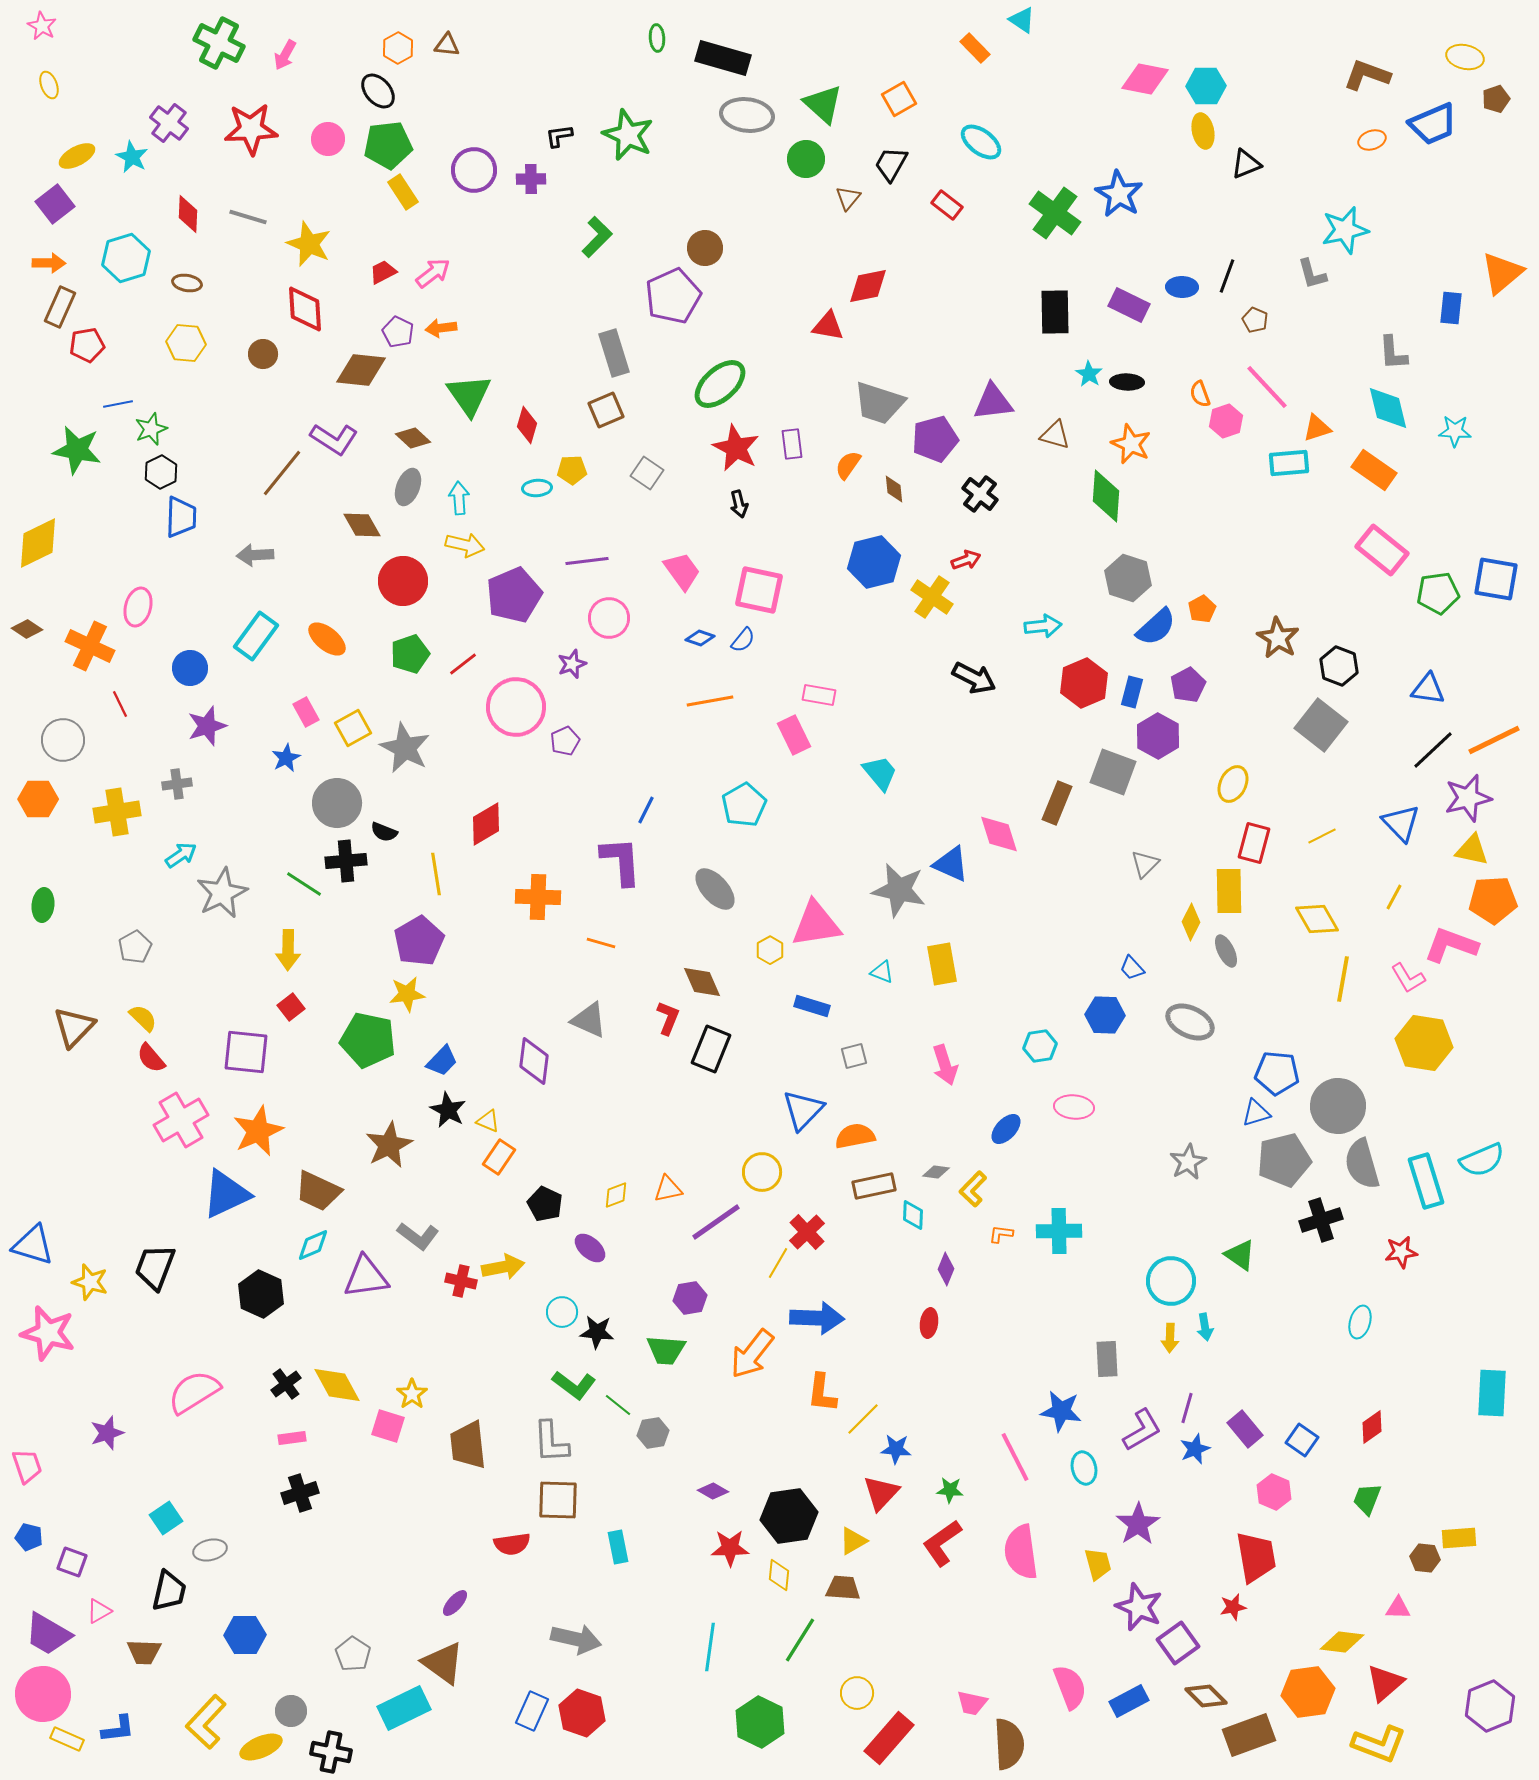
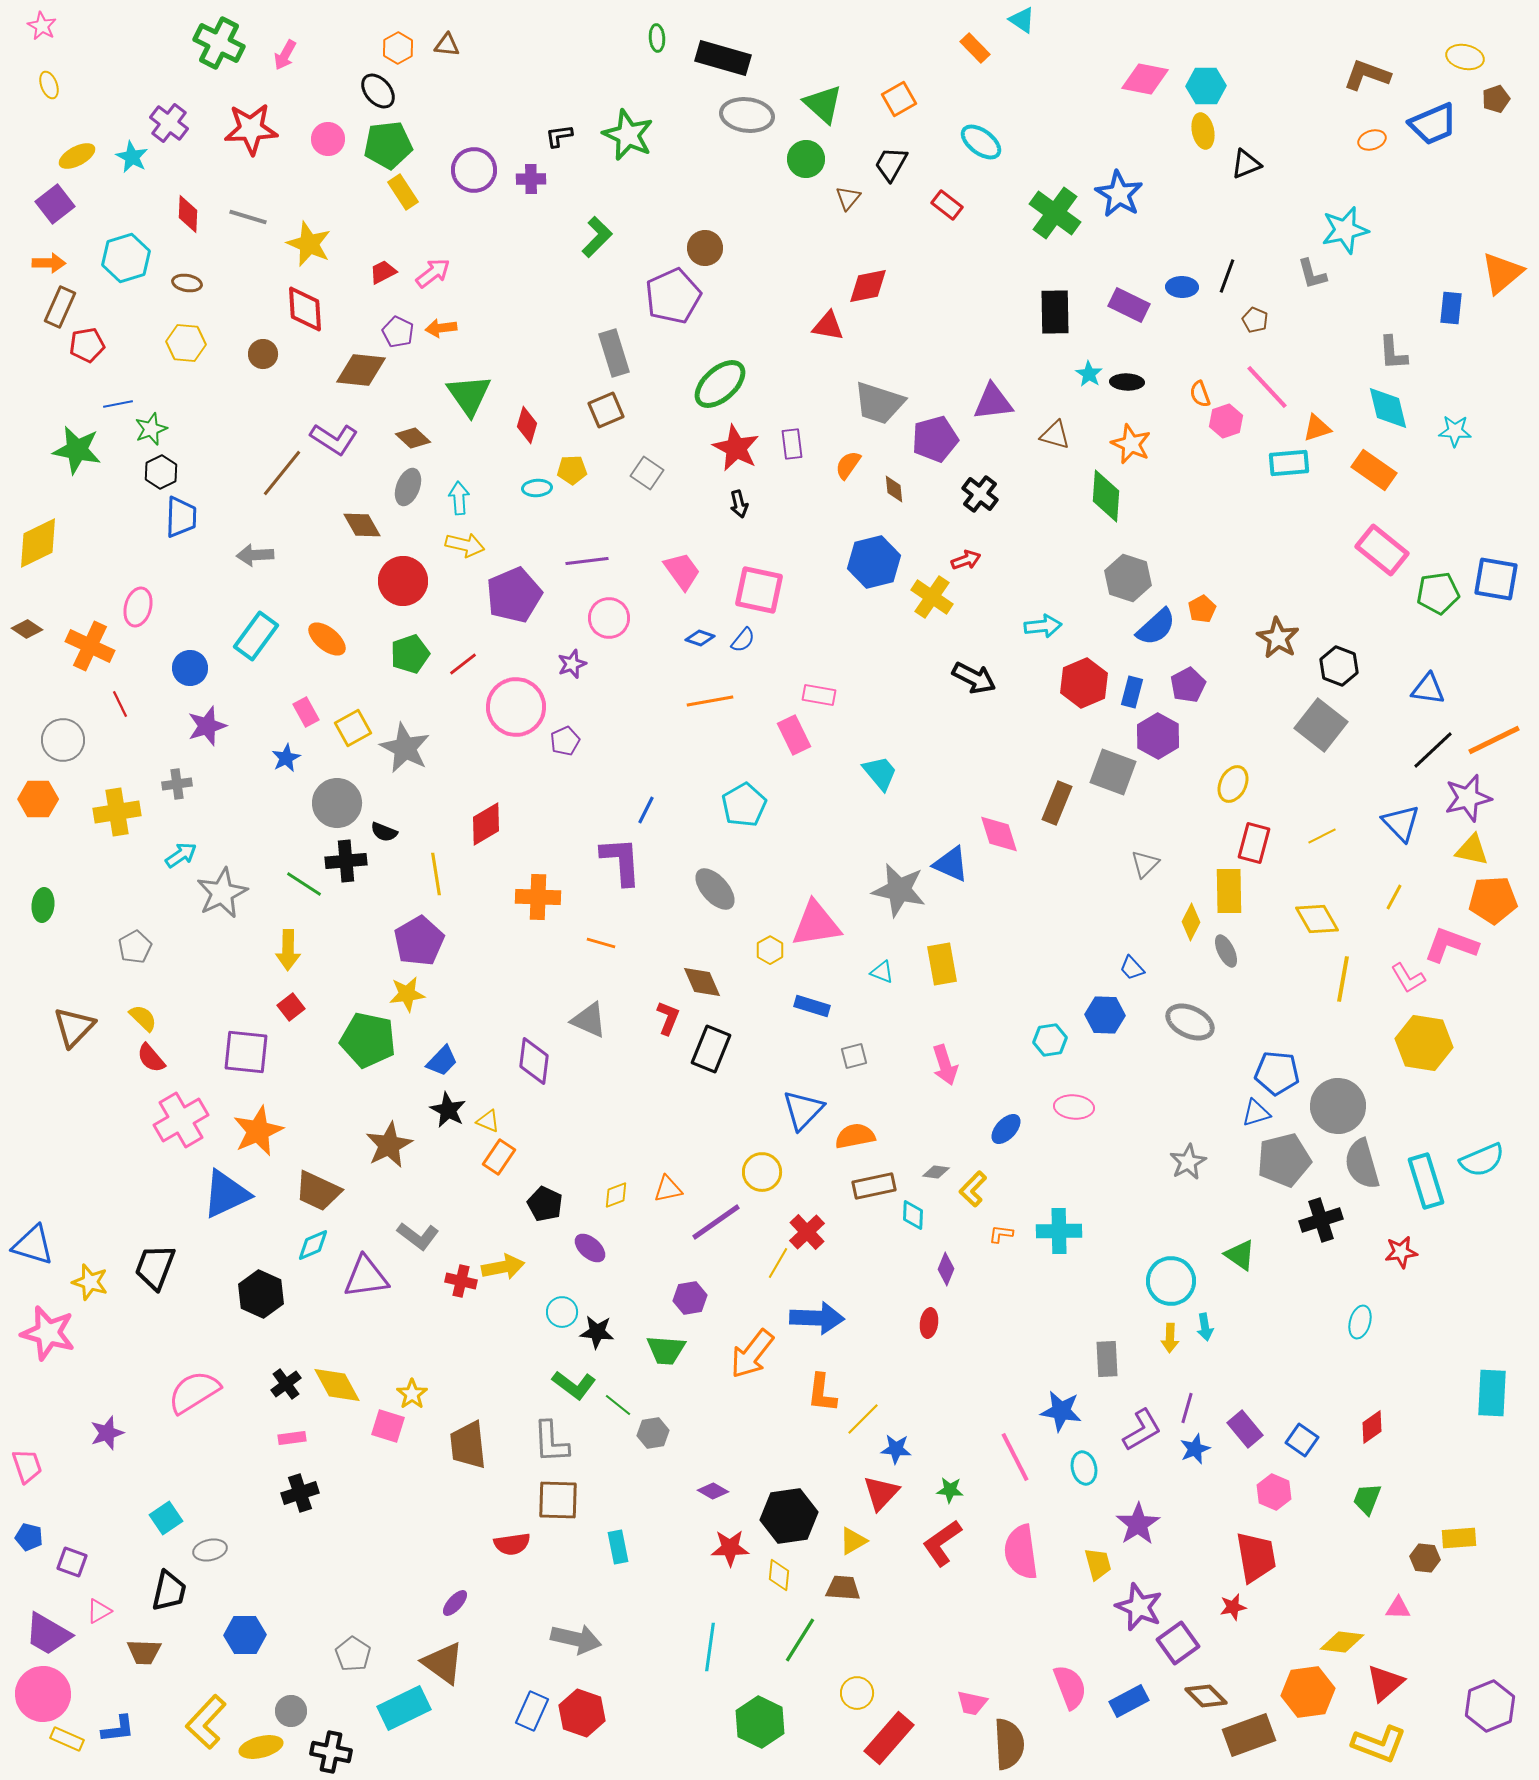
cyan hexagon at (1040, 1046): moved 10 px right, 6 px up
yellow ellipse at (261, 1747): rotated 9 degrees clockwise
